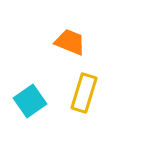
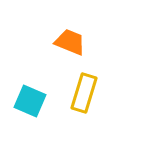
cyan square: rotated 32 degrees counterclockwise
